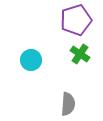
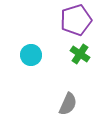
cyan circle: moved 5 px up
gray semicircle: rotated 20 degrees clockwise
